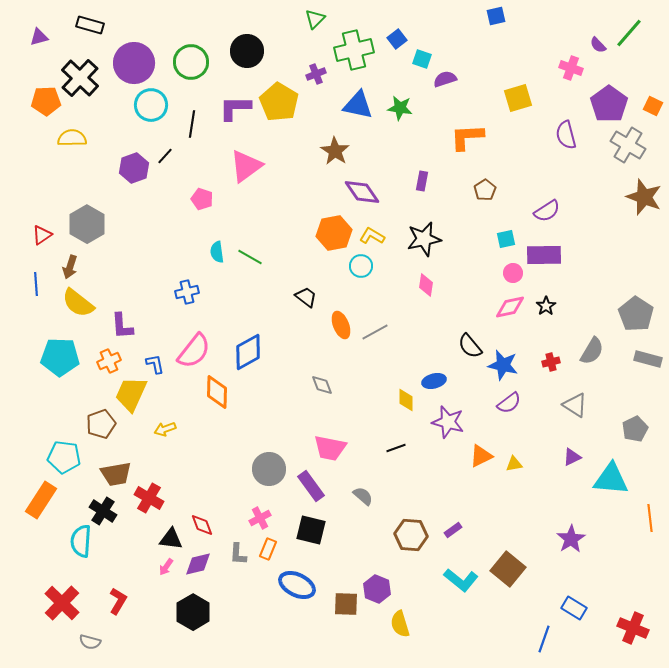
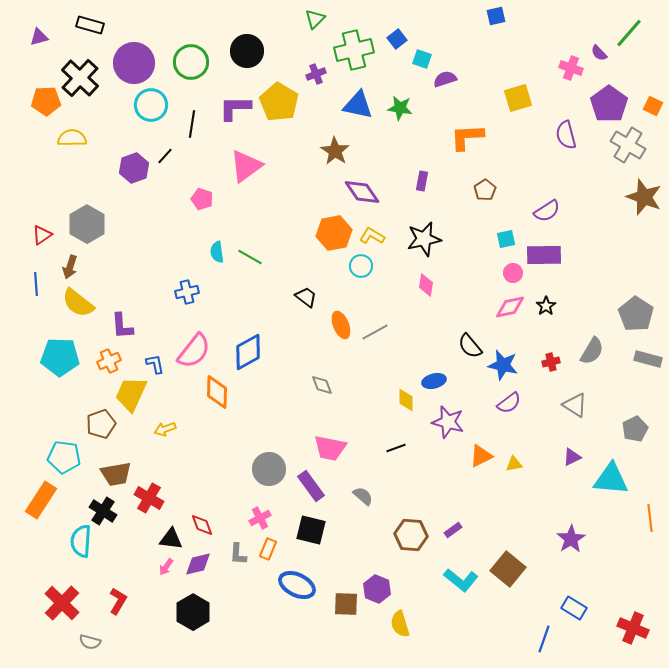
purple semicircle at (598, 45): moved 1 px right, 8 px down
